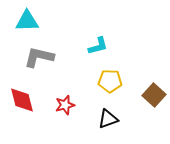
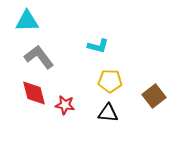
cyan L-shape: rotated 30 degrees clockwise
gray L-shape: rotated 40 degrees clockwise
brown square: moved 1 px down; rotated 10 degrees clockwise
red diamond: moved 12 px right, 7 px up
red star: rotated 24 degrees clockwise
black triangle: moved 6 px up; rotated 25 degrees clockwise
